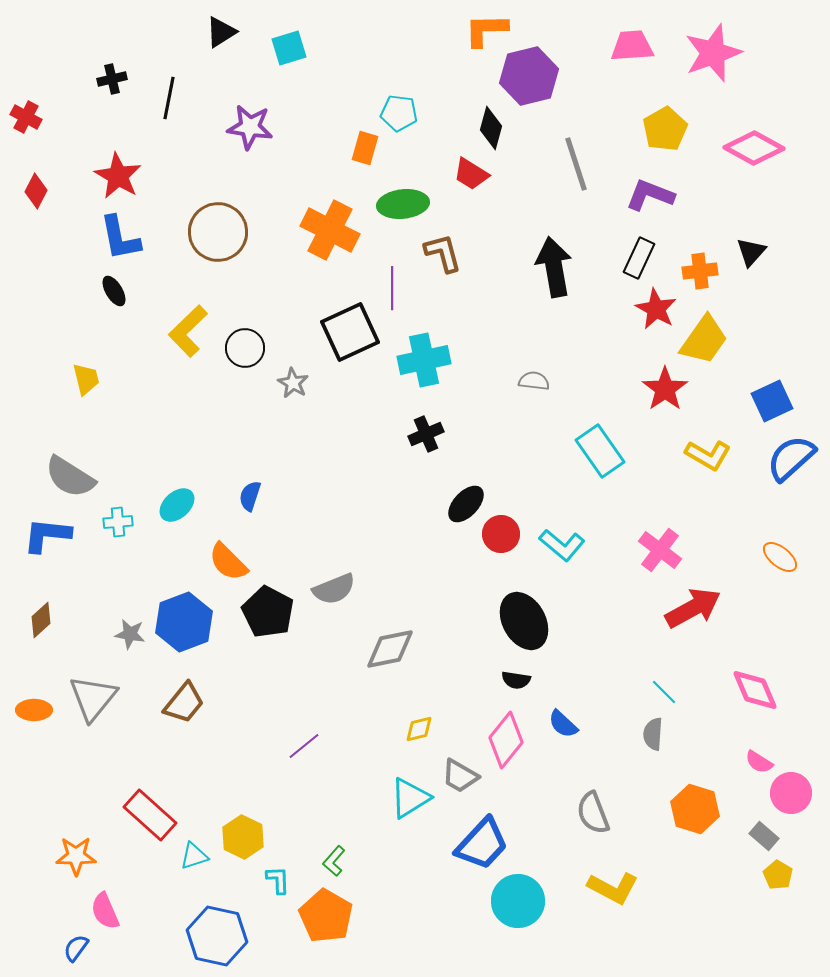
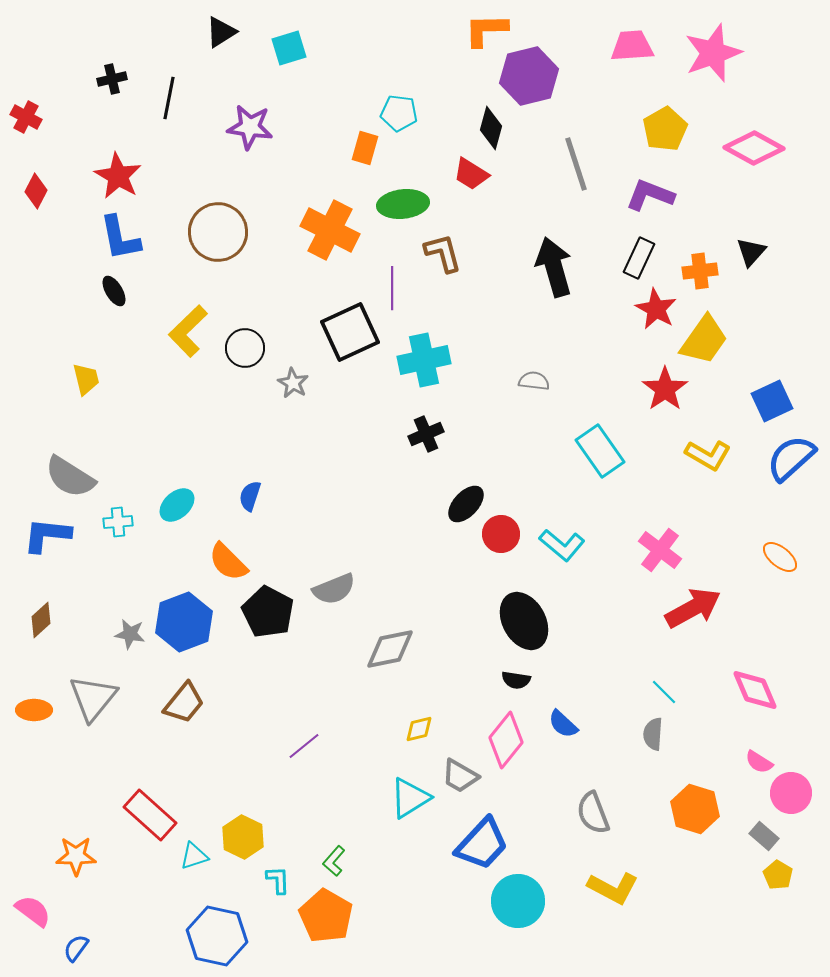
black arrow at (554, 267): rotated 6 degrees counterclockwise
pink semicircle at (105, 911): moved 72 px left; rotated 150 degrees clockwise
